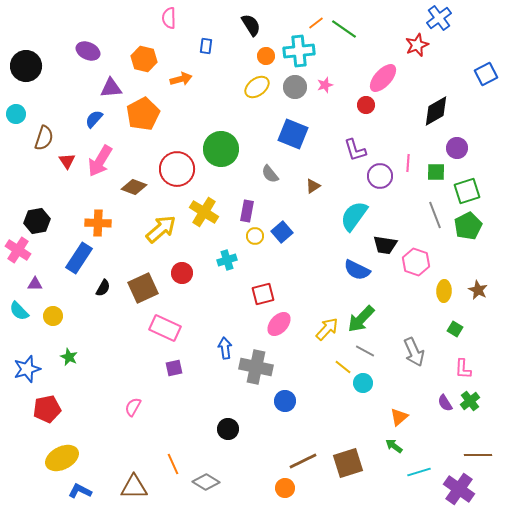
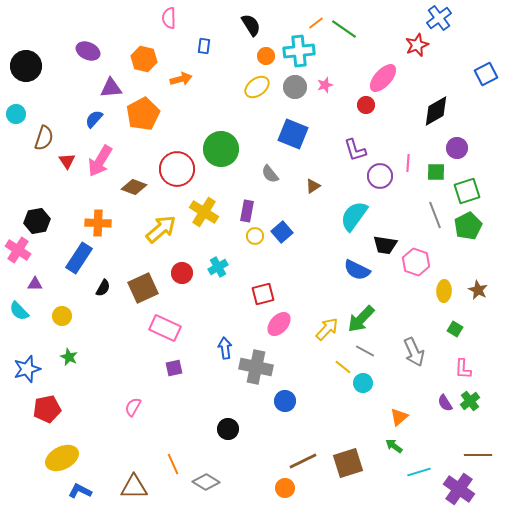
blue rectangle at (206, 46): moved 2 px left
cyan cross at (227, 260): moved 9 px left, 7 px down; rotated 12 degrees counterclockwise
yellow circle at (53, 316): moved 9 px right
